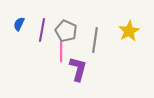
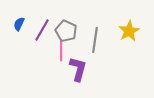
purple line: rotated 20 degrees clockwise
pink line: moved 1 px up
